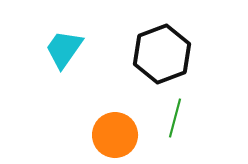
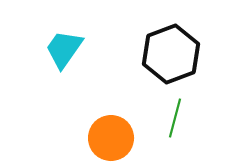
black hexagon: moved 9 px right
orange circle: moved 4 px left, 3 px down
